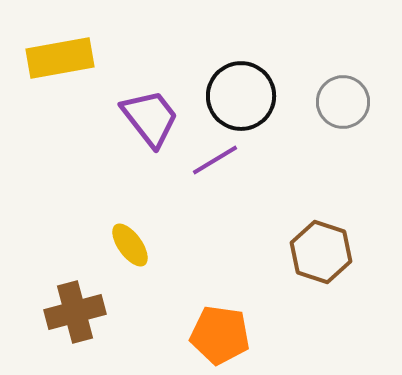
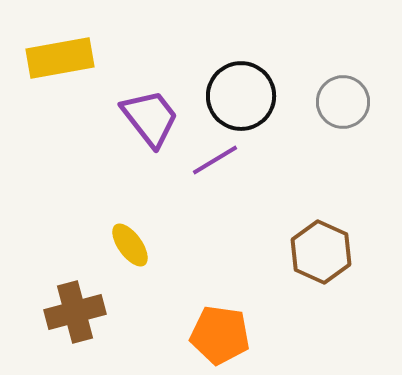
brown hexagon: rotated 6 degrees clockwise
